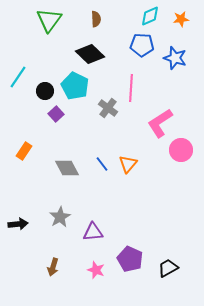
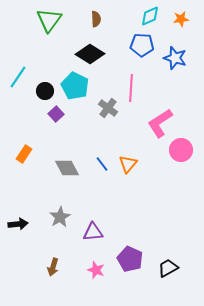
black diamond: rotated 12 degrees counterclockwise
orange rectangle: moved 3 px down
